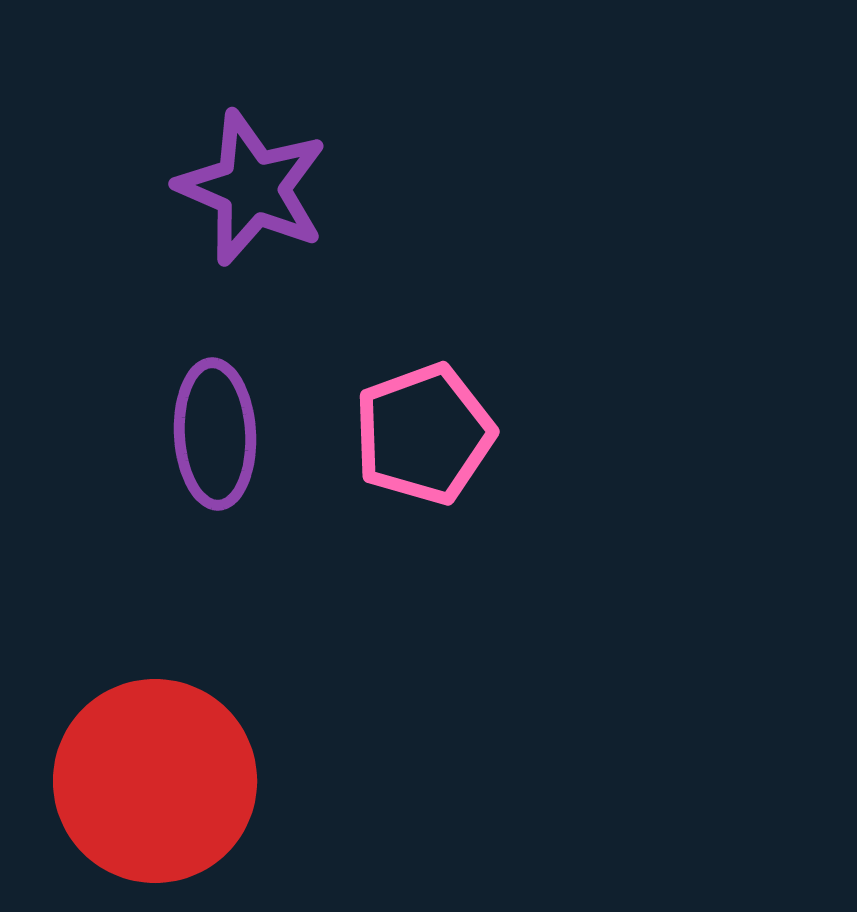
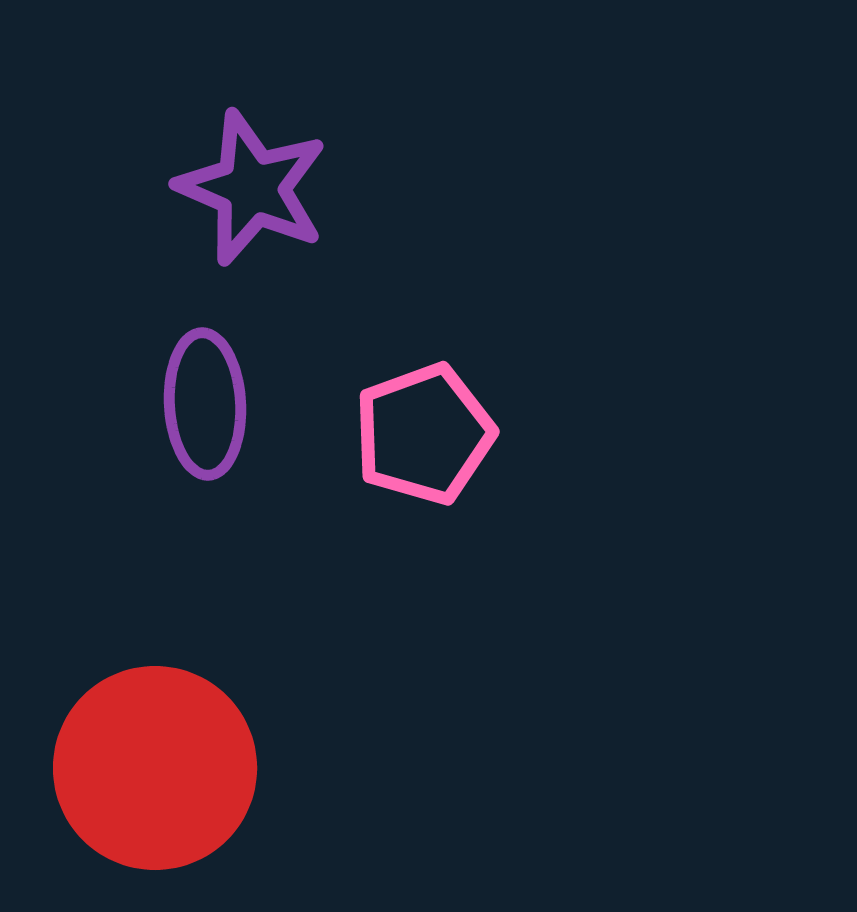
purple ellipse: moved 10 px left, 30 px up
red circle: moved 13 px up
